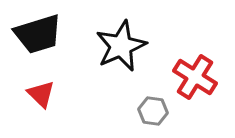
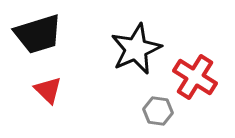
black star: moved 15 px right, 3 px down
red triangle: moved 7 px right, 4 px up
gray hexagon: moved 5 px right
